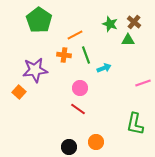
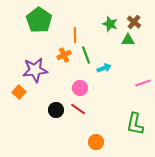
orange line: rotated 63 degrees counterclockwise
orange cross: rotated 32 degrees counterclockwise
black circle: moved 13 px left, 37 px up
